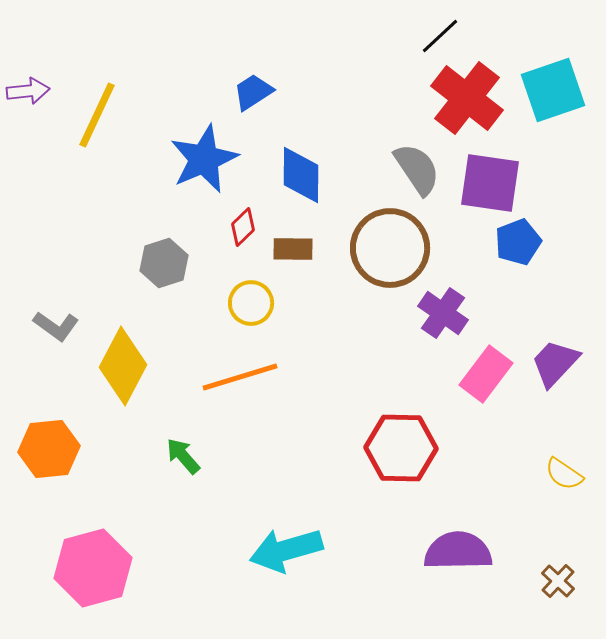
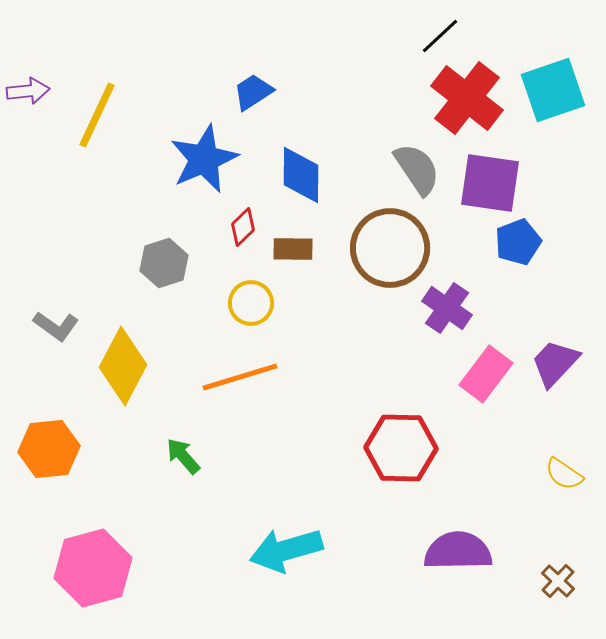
purple cross: moved 4 px right, 5 px up
